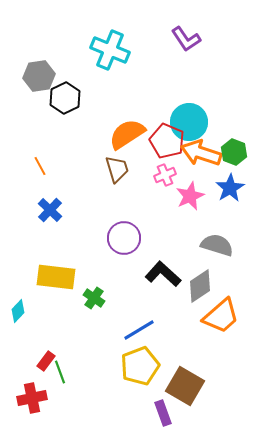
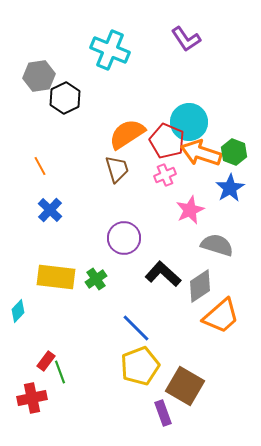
pink star: moved 14 px down
green cross: moved 2 px right, 19 px up; rotated 20 degrees clockwise
blue line: moved 3 px left, 2 px up; rotated 76 degrees clockwise
